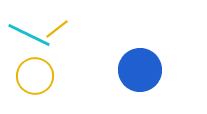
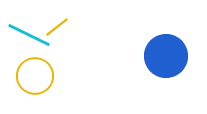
yellow line: moved 2 px up
blue circle: moved 26 px right, 14 px up
